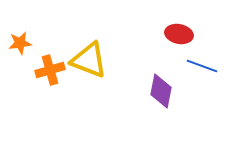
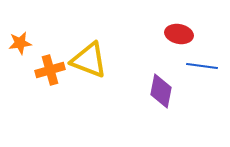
blue line: rotated 12 degrees counterclockwise
